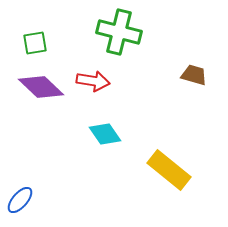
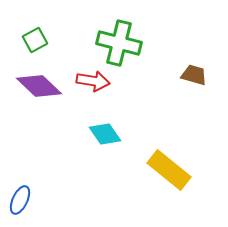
green cross: moved 11 px down
green square: moved 3 px up; rotated 20 degrees counterclockwise
purple diamond: moved 2 px left, 1 px up
blue ellipse: rotated 16 degrees counterclockwise
